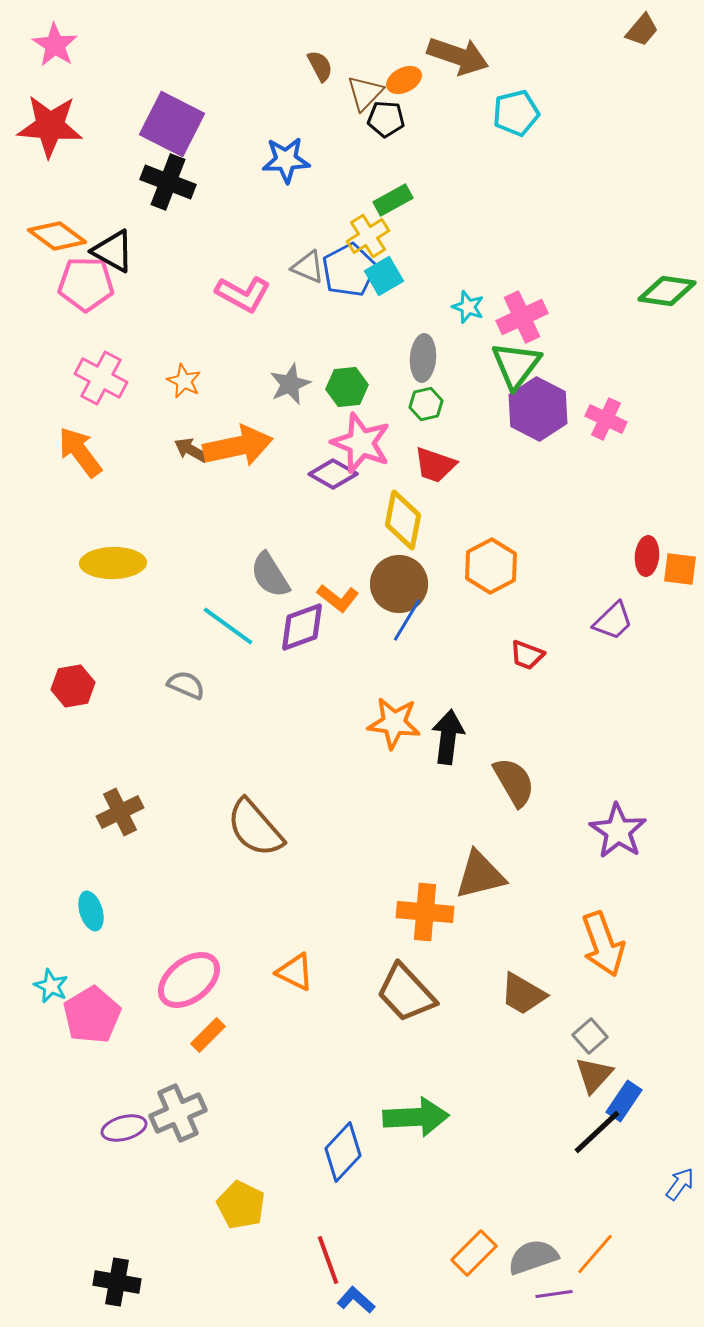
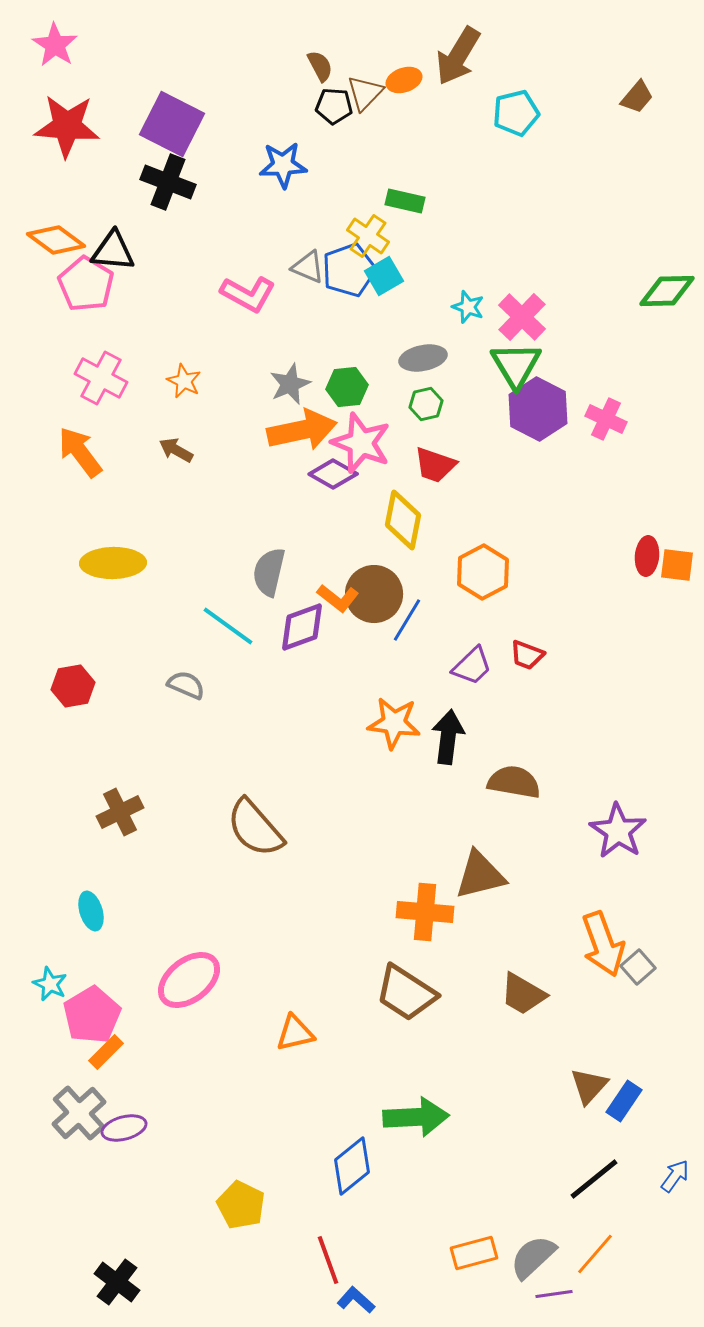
brown trapezoid at (642, 30): moved 5 px left, 67 px down
brown arrow at (458, 56): rotated 102 degrees clockwise
orange ellipse at (404, 80): rotated 8 degrees clockwise
black pentagon at (386, 119): moved 52 px left, 13 px up
red star at (50, 126): moved 17 px right
blue star at (286, 160): moved 3 px left, 5 px down
green rectangle at (393, 200): moved 12 px right, 1 px down; rotated 42 degrees clockwise
orange diamond at (57, 236): moved 1 px left, 4 px down
yellow cross at (368, 236): rotated 24 degrees counterclockwise
black triangle at (113, 251): rotated 24 degrees counterclockwise
blue pentagon at (349, 270): rotated 8 degrees clockwise
pink pentagon at (86, 284): rotated 30 degrees clockwise
green diamond at (667, 291): rotated 10 degrees counterclockwise
pink L-shape at (243, 294): moved 5 px right
pink cross at (522, 317): rotated 21 degrees counterclockwise
gray ellipse at (423, 358): rotated 75 degrees clockwise
green triangle at (516, 365): rotated 8 degrees counterclockwise
orange arrow at (238, 446): moved 64 px right, 16 px up
brown arrow at (191, 450): moved 15 px left
orange hexagon at (491, 566): moved 8 px left, 6 px down
orange square at (680, 569): moved 3 px left, 4 px up
gray semicircle at (270, 575): moved 1 px left, 3 px up; rotated 45 degrees clockwise
brown circle at (399, 584): moved 25 px left, 10 px down
purple trapezoid at (613, 621): moved 141 px left, 45 px down
brown semicircle at (514, 782): rotated 50 degrees counterclockwise
orange triangle at (295, 972): moved 61 px down; rotated 39 degrees counterclockwise
cyan star at (51, 986): moved 1 px left, 2 px up
brown trapezoid at (406, 993): rotated 14 degrees counterclockwise
orange rectangle at (208, 1035): moved 102 px left, 17 px down
gray square at (590, 1036): moved 48 px right, 69 px up
brown triangle at (594, 1075): moved 5 px left, 11 px down
gray cross at (178, 1113): moved 99 px left; rotated 18 degrees counterclockwise
black line at (597, 1132): moved 3 px left, 47 px down; rotated 4 degrees clockwise
blue diamond at (343, 1152): moved 9 px right, 14 px down; rotated 8 degrees clockwise
blue arrow at (680, 1184): moved 5 px left, 8 px up
orange rectangle at (474, 1253): rotated 30 degrees clockwise
gray semicircle at (533, 1257): rotated 24 degrees counterclockwise
black cross at (117, 1282): rotated 27 degrees clockwise
